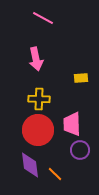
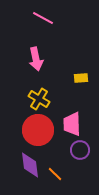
yellow cross: rotated 30 degrees clockwise
